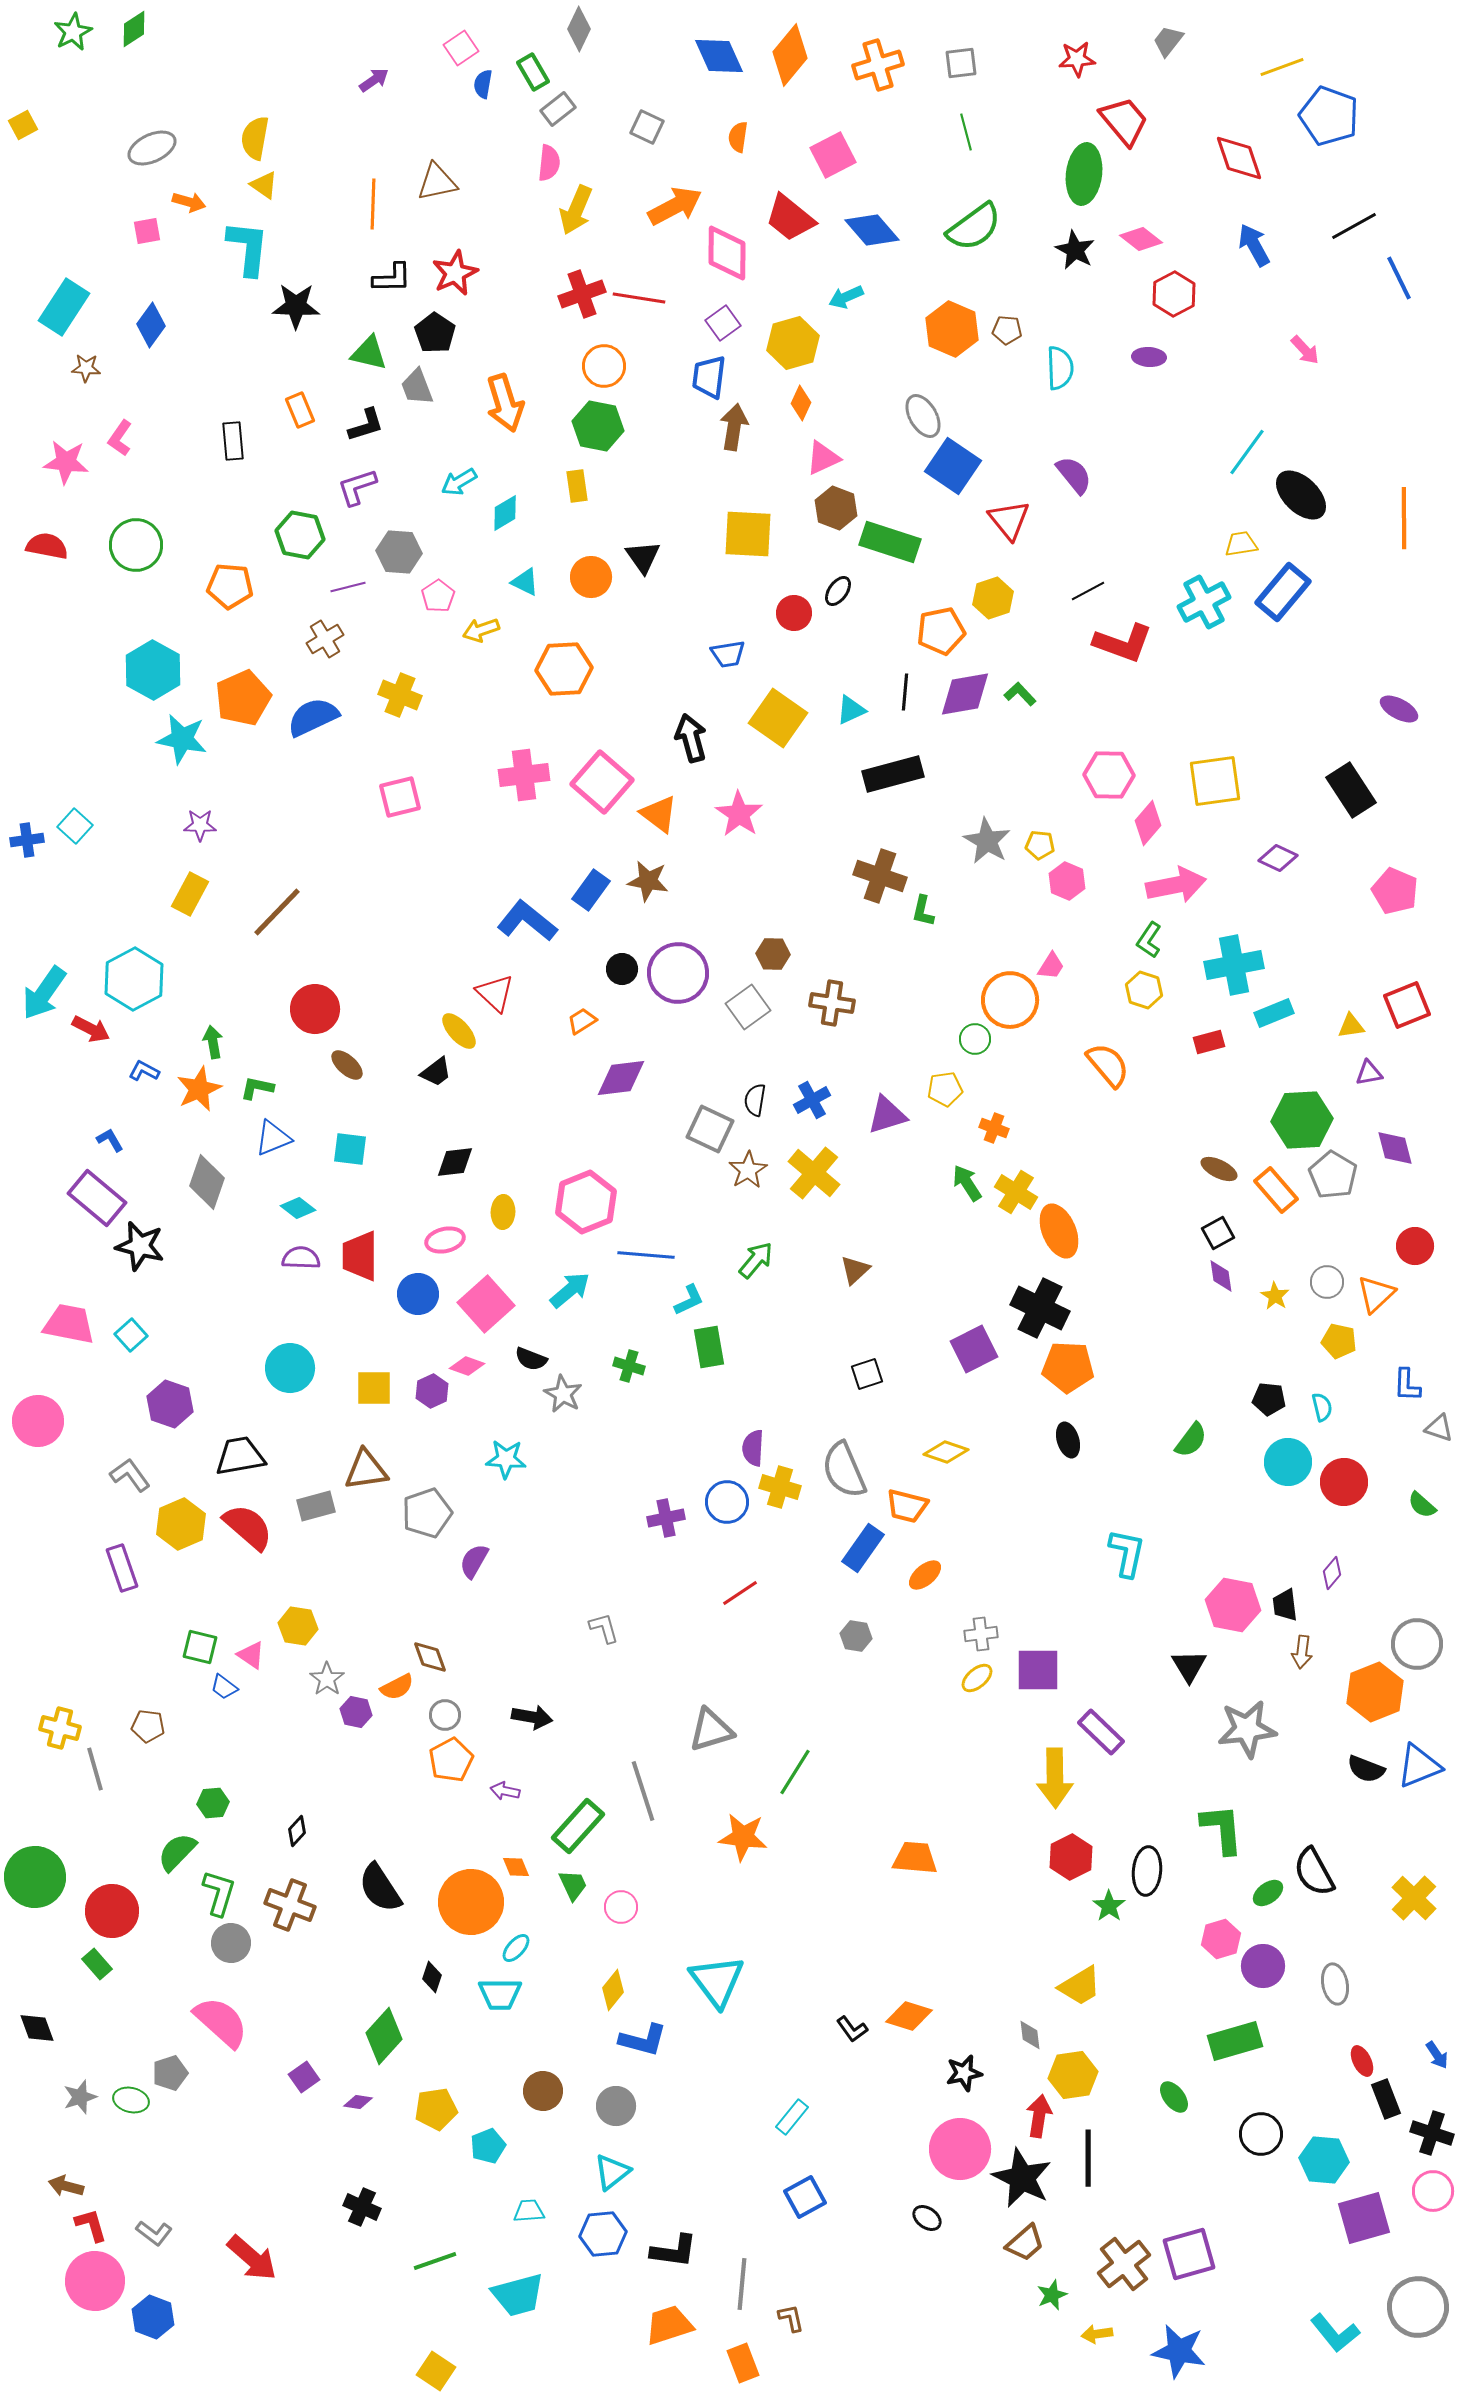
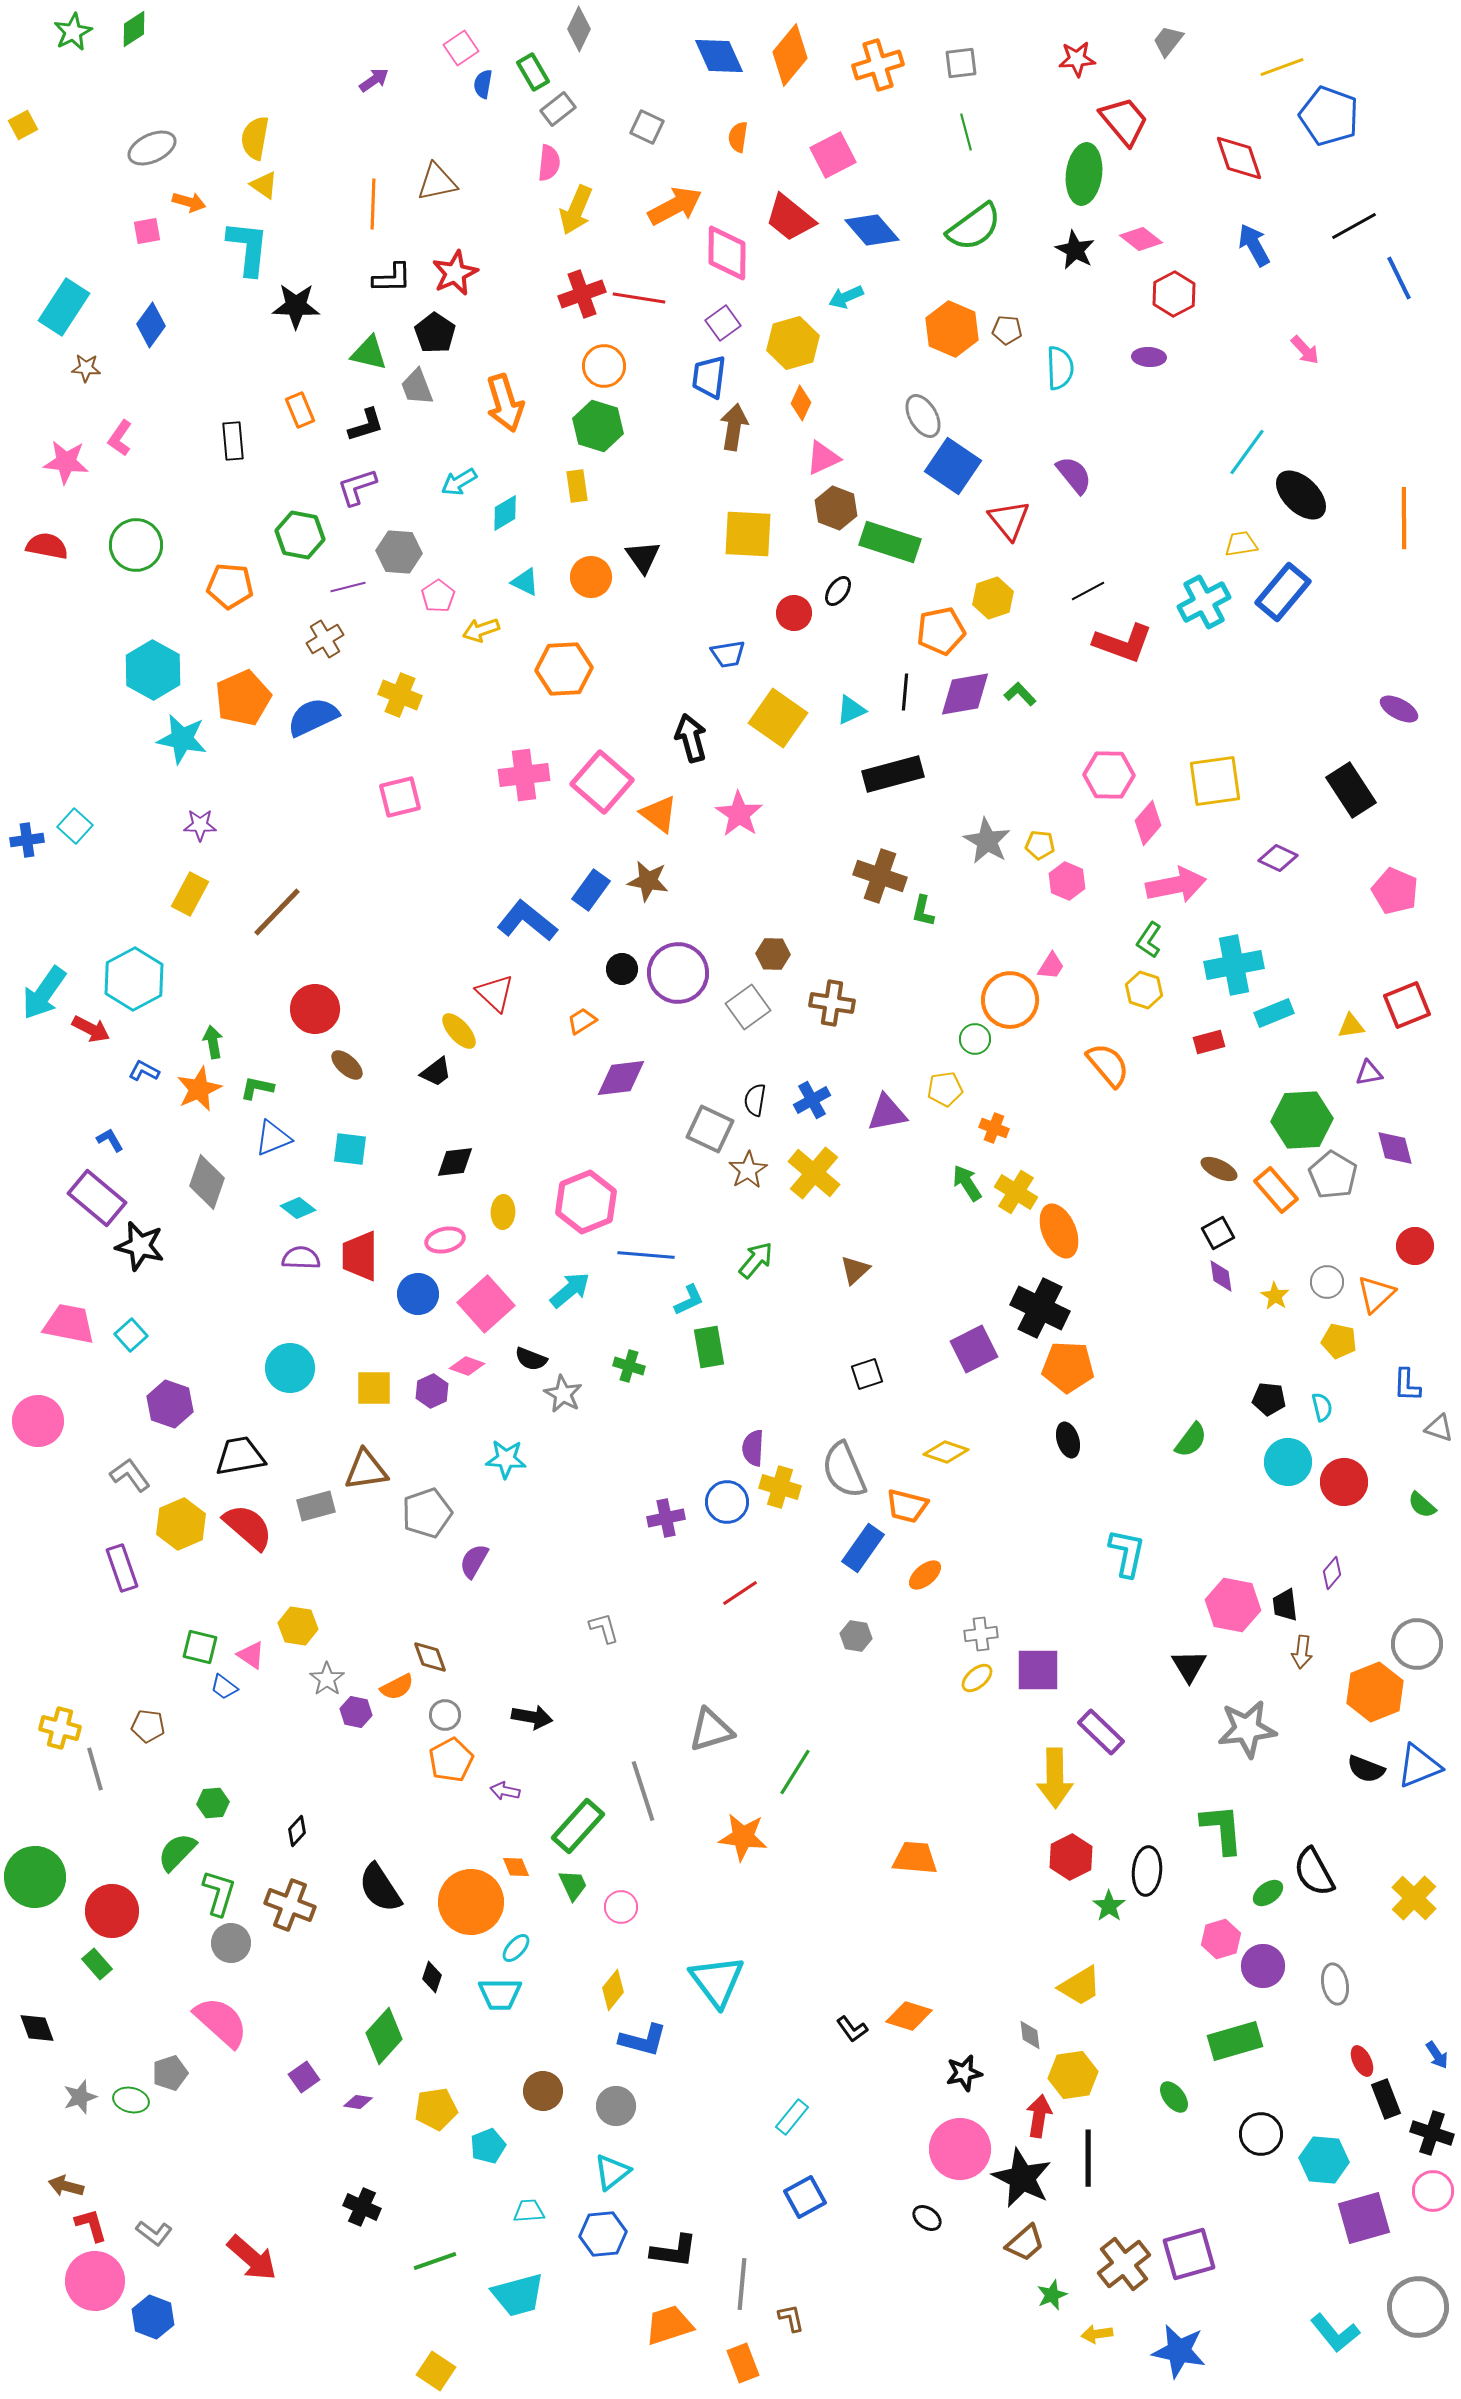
green hexagon at (598, 426): rotated 6 degrees clockwise
purple triangle at (887, 1115): moved 2 px up; rotated 6 degrees clockwise
